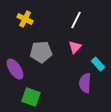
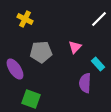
white line: moved 23 px right, 1 px up; rotated 18 degrees clockwise
green square: moved 2 px down
